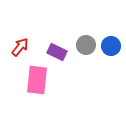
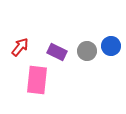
gray circle: moved 1 px right, 6 px down
